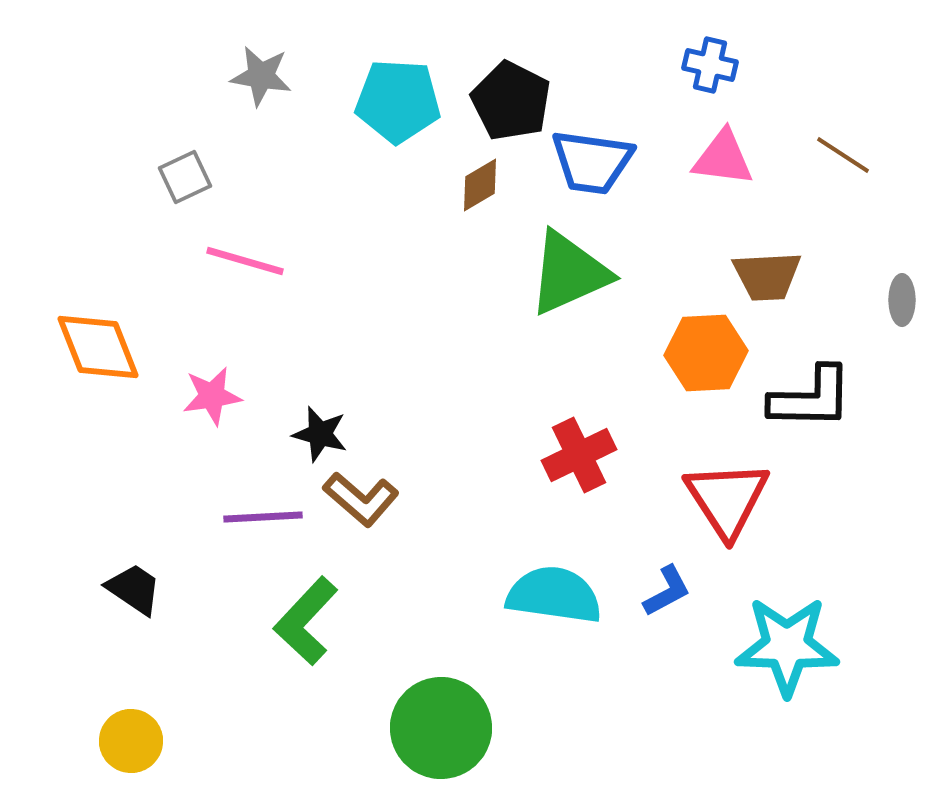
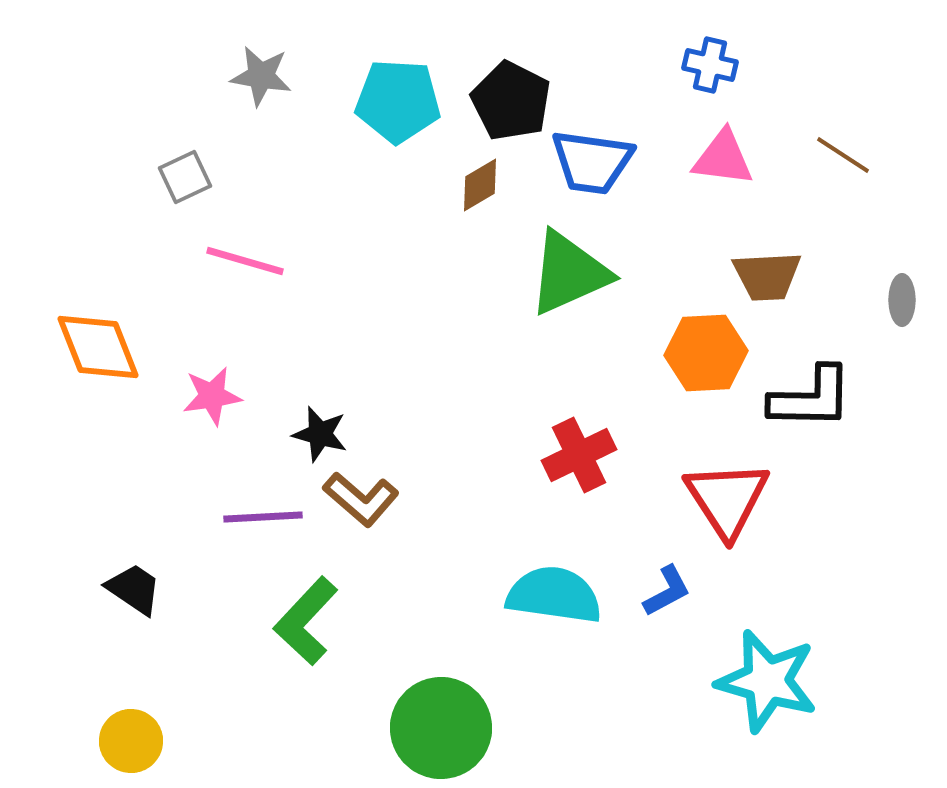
cyan star: moved 20 px left, 35 px down; rotated 14 degrees clockwise
